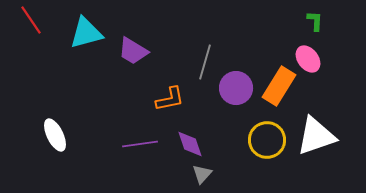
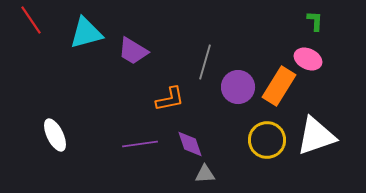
pink ellipse: rotated 28 degrees counterclockwise
purple circle: moved 2 px right, 1 px up
gray triangle: moved 3 px right; rotated 45 degrees clockwise
